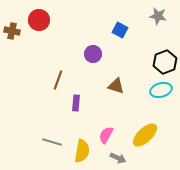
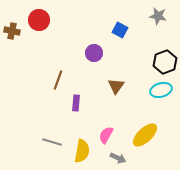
purple circle: moved 1 px right, 1 px up
brown triangle: rotated 48 degrees clockwise
